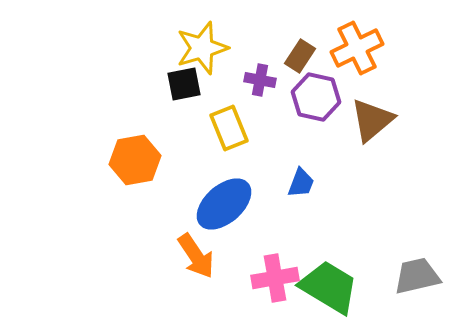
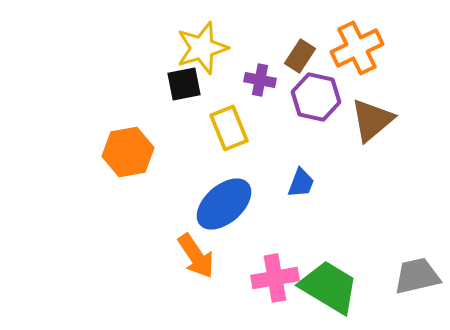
orange hexagon: moved 7 px left, 8 px up
